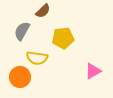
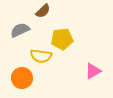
gray semicircle: moved 2 px left, 1 px up; rotated 36 degrees clockwise
yellow pentagon: moved 1 px left, 1 px down
yellow semicircle: moved 4 px right, 2 px up
orange circle: moved 2 px right, 1 px down
